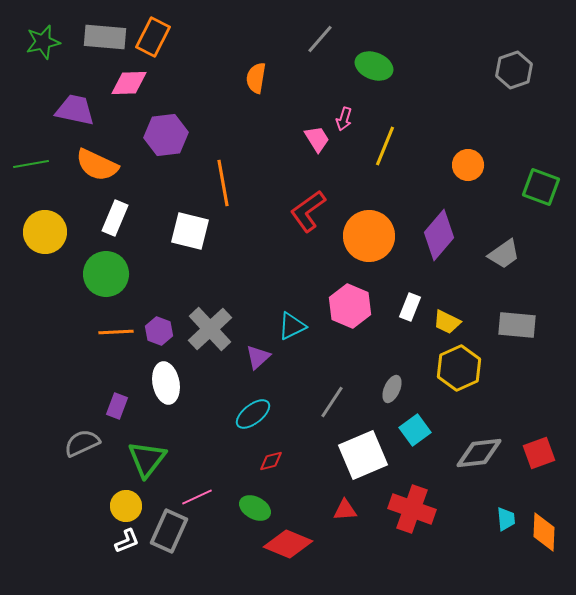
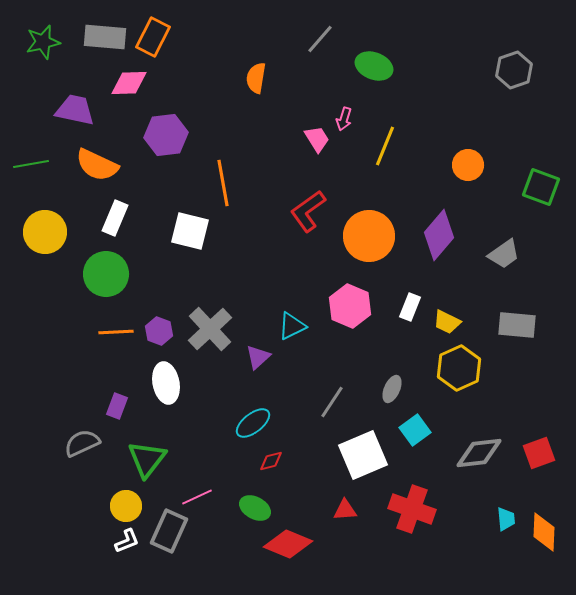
cyan ellipse at (253, 414): moved 9 px down
